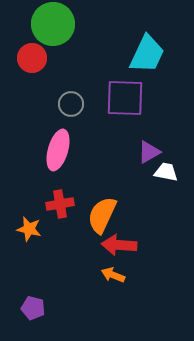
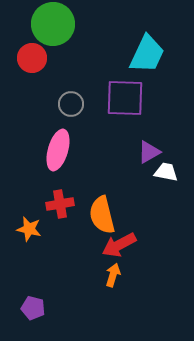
orange semicircle: rotated 39 degrees counterclockwise
red arrow: rotated 32 degrees counterclockwise
orange arrow: rotated 85 degrees clockwise
